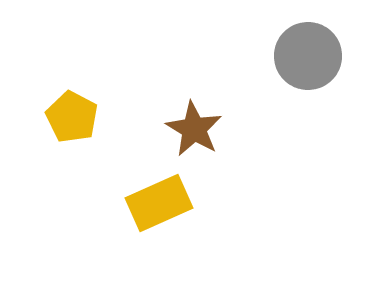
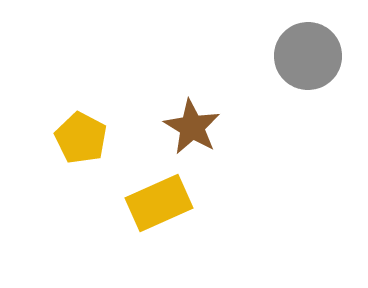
yellow pentagon: moved 9 px right, 21 px down
brown star: moved 2 px left, 2 px up
